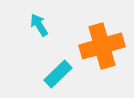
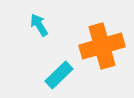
cyan rectangle: moved 1 px right, 1 px down
